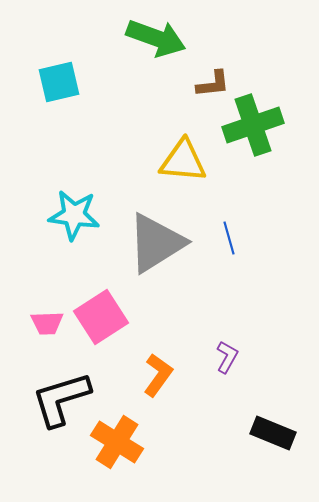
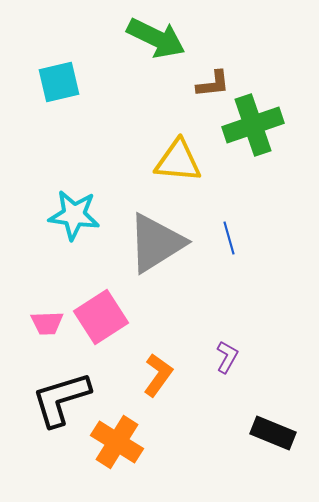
green arrow: rotated 6 degrees clockwise
yellow triangle: moved 5 px left
